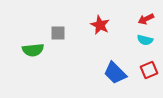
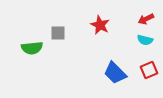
green semicircle: moved 1 px left, 2 px up
